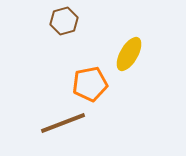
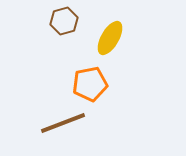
yellow ellipse: moved 19 px left, 16 px up
